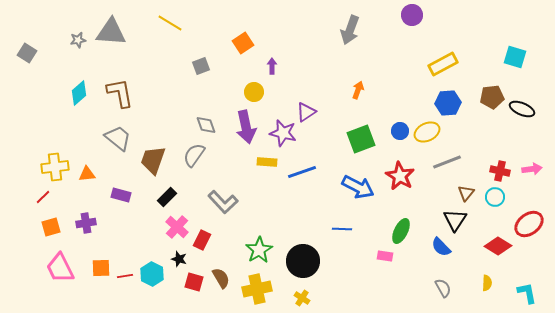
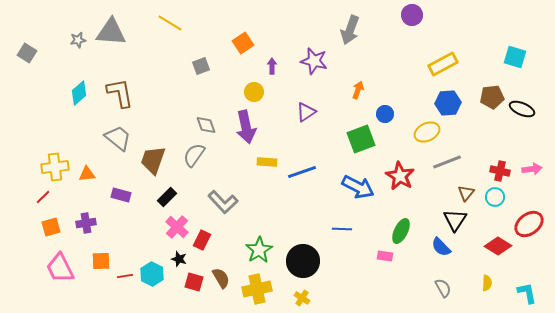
blue circle at (400, 131): moved 15 px left, 17 px up
purple star at (283, 133): moved 31 px right, 72 px up
orange square at (101, 268): moved 7 px up
